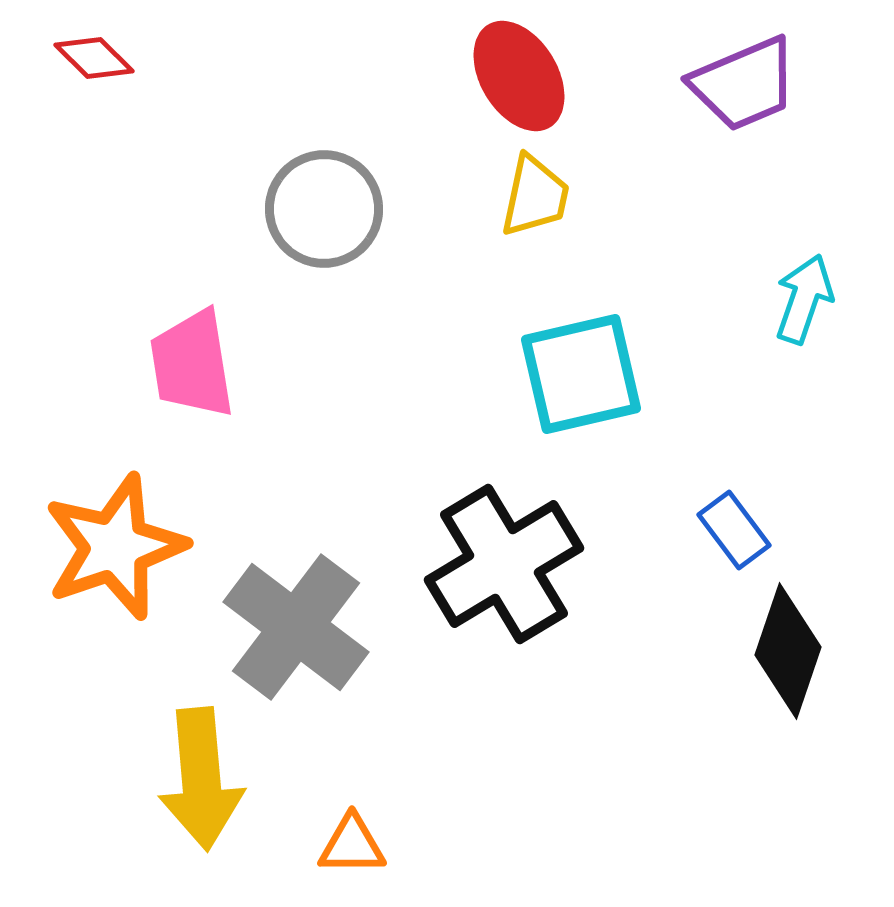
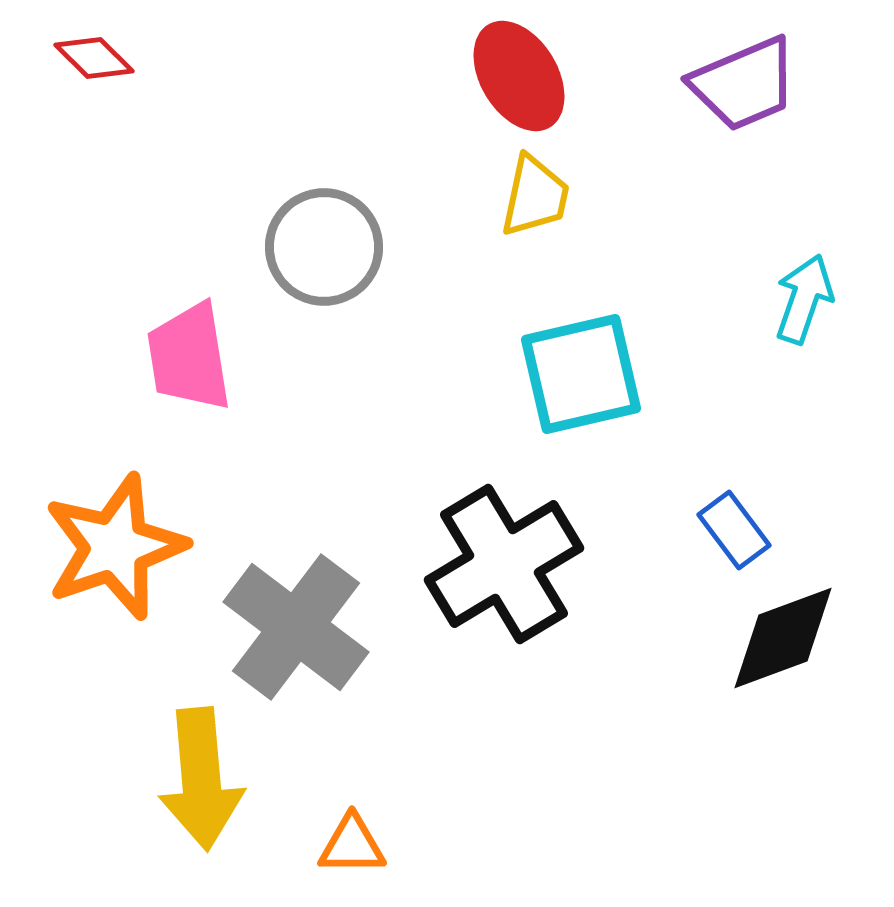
gray circle: moved 38 px down
pink trapezoid: moved 3 px left, 7 px up
black diamond: moved 5 px left, 13 px up; rotated 51 degrees clockwise
